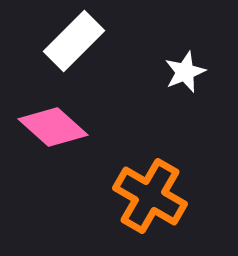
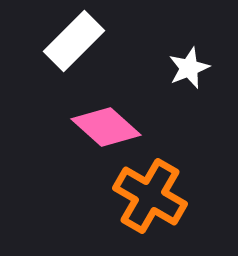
white star: moved 4 px right, 4 px up
pink diamond: moved 53 px right
